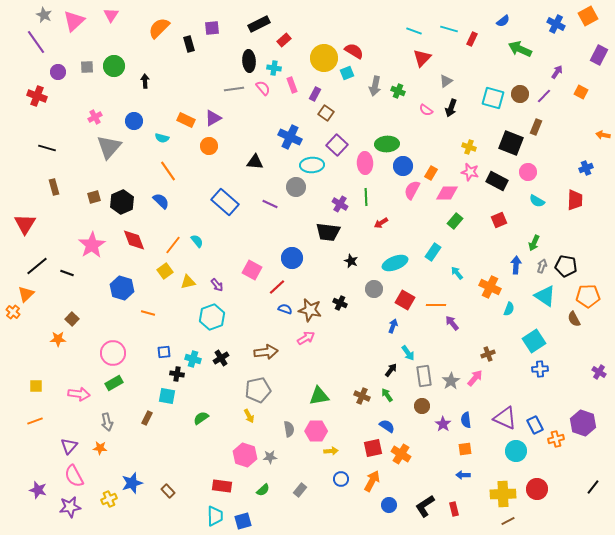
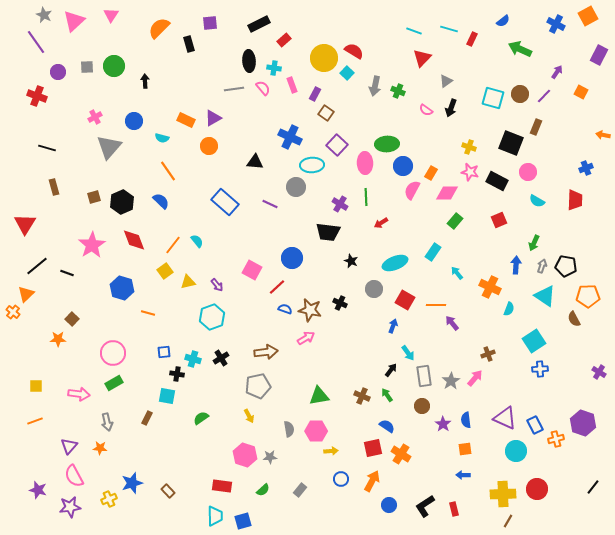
purple square at (212, 28): moved 2 px left, 5 px up
cyan square at (347, 73): rotated 24 degrees counterclockwise
gray pentagon at (258, 390): moved 4 px up
brown line at (508, 521): rotated 32 degrees counterclockwise
